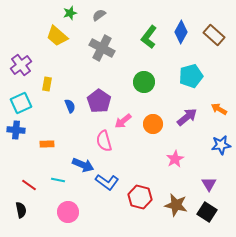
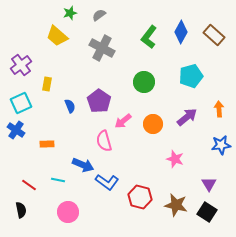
orange arrow: rotated 56 degrees clockwise
blue cross: rotated 30 degrees clockwise
pink star: rotated 24 degrees counterclockwise
